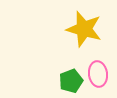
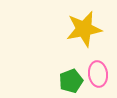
yellow star: rotated 27 degrees counterclockwise
